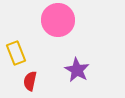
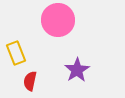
purple star: rotated 10 degrees clockwise
